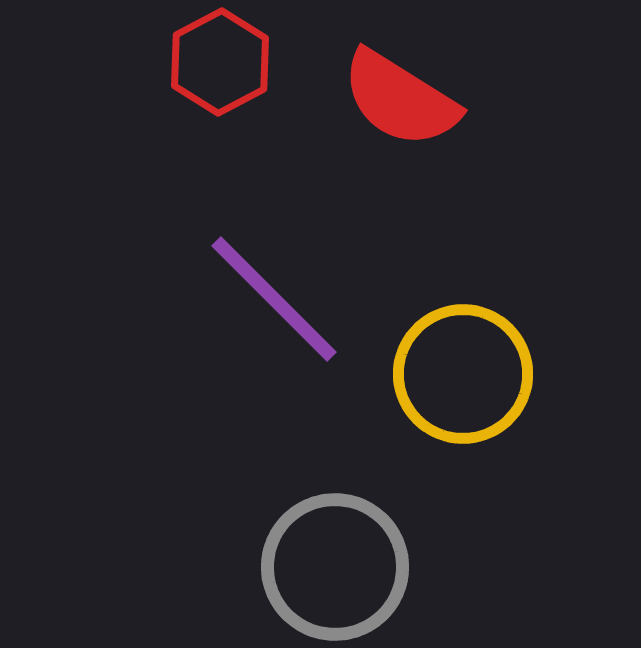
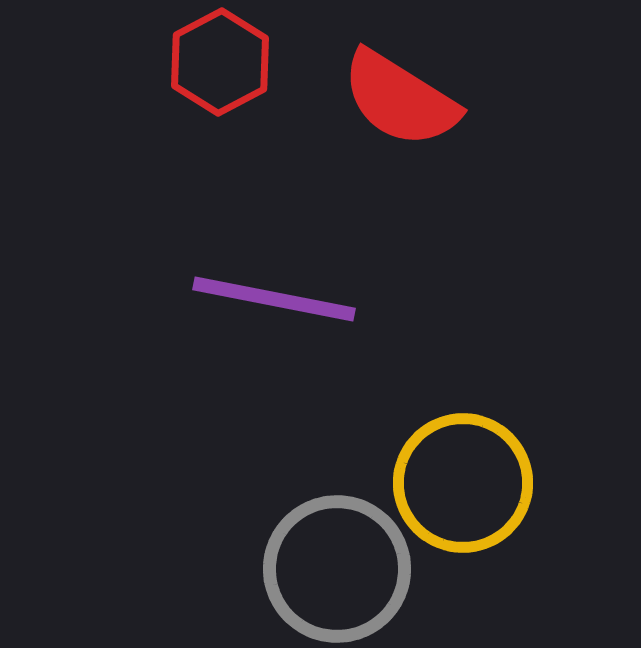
purple line: rotated 34 degrees counterclockwise
yellow circle: moved 109 px down
gray circle: moved 2 px right, 2 px down
